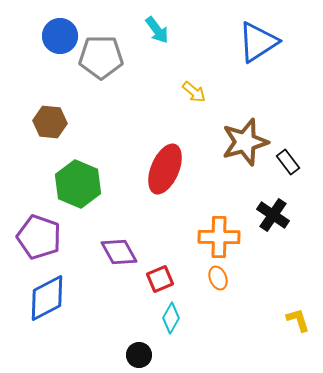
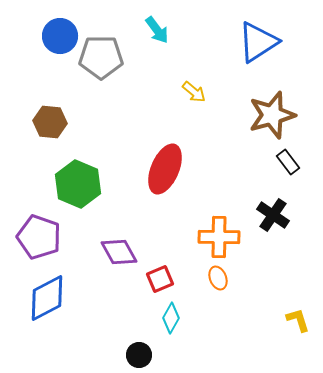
brown star: moved 27 px right, 27 px up
